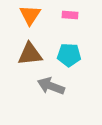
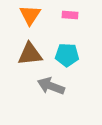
cyan pentagon: moved 2 px left
